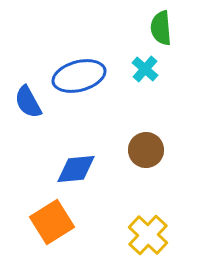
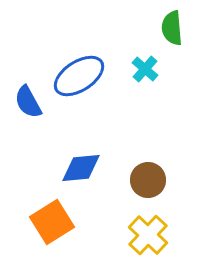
green semicircle: moved 11 px right
blue ellipse: rotated 18 degrees counterclockwise
brown circle: moved 2 px right, 30 px down
blue diamond: moved 5 px right, 1 px up
